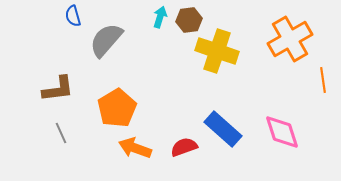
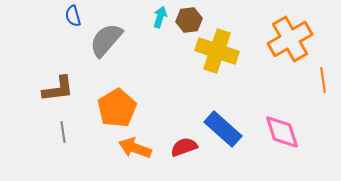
gray line: moved 2 px right, 1 px up; rotated 15 degrees clockwise
